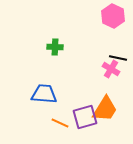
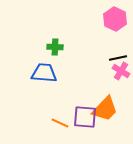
pink hexagon: moved 2 px right, 3 px down
black line: rotated 24 degrees counterclockwise
pink cross: moved 10 px right, 2 px down
blue trapezoid: moved 21 px up
orange trapezoid: rotated 12 degrees clockwise
purple square: rotated 20 degrees clockwise
